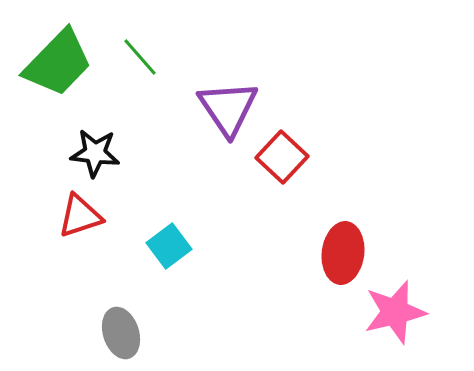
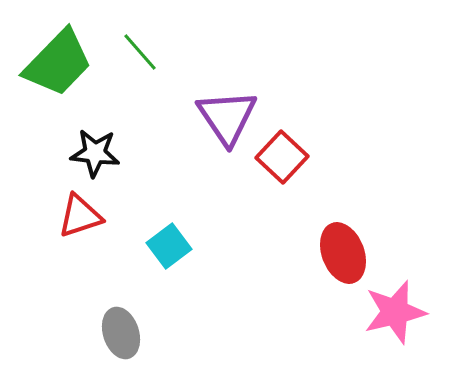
green line: moved 5 px up
purple triangle: moved 1 px left, 9 px down
red ellipse: rotated 28 degrees counterclockwise
